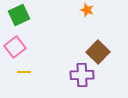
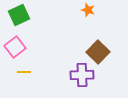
orange star: moved 1 px right
